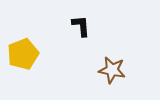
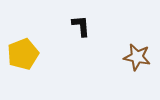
brown star: moved 25 px right, 13 px up
